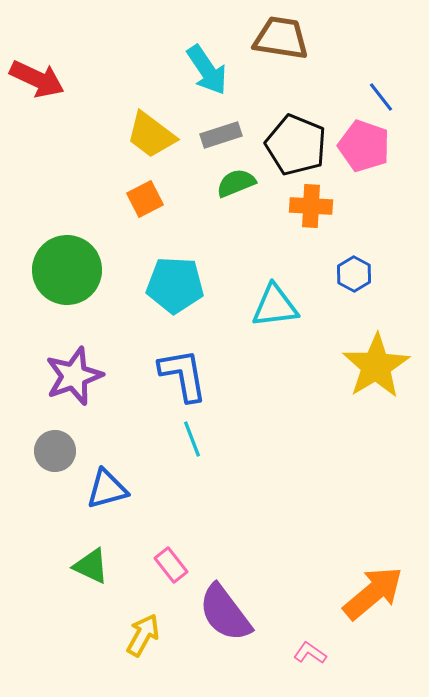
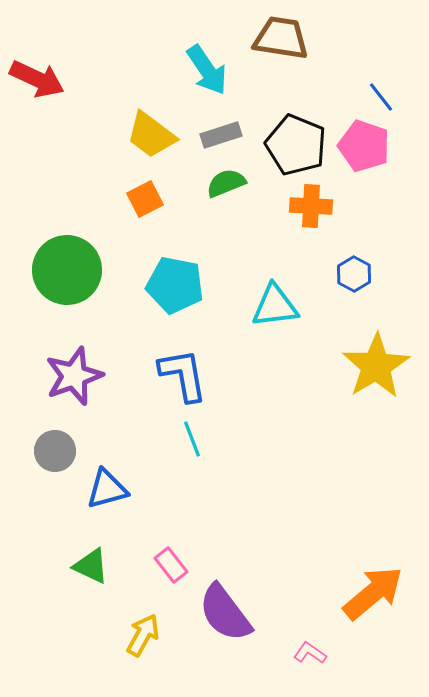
green semicircle: moved 10 px left
cyan pentagon: rotated 8 degrees clockwise
